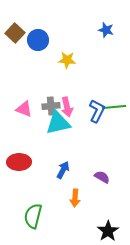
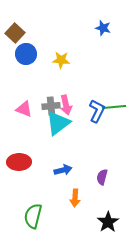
blue star: moved 3 px left, 2 px up
blue circle: moved 12 px left, 14 px down
yellow star: moved 6 px left
pink arrow: moved 1 px left, 2 px up
cyan triangle: rotated 24 degrees counterclockwise
blue arrow: rotated 48 degrees clockwise
purple semicircle: rotated 105 degrees counterclockwise
black star: moved 9 px up
